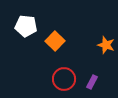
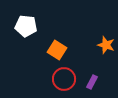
orange square: moved 2 px right, 9 px down; rotated 12 degrees counterclockwise
